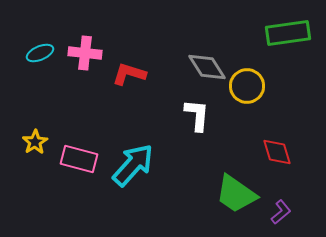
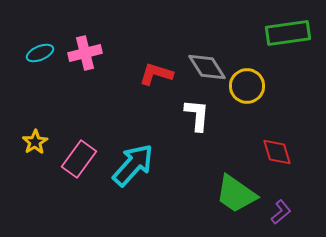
pink cross: rotated 20 degrees counterclockwise
red L-shape: moved 27 px right
pink rectangle: rotated 69 degrees counterclockwise
